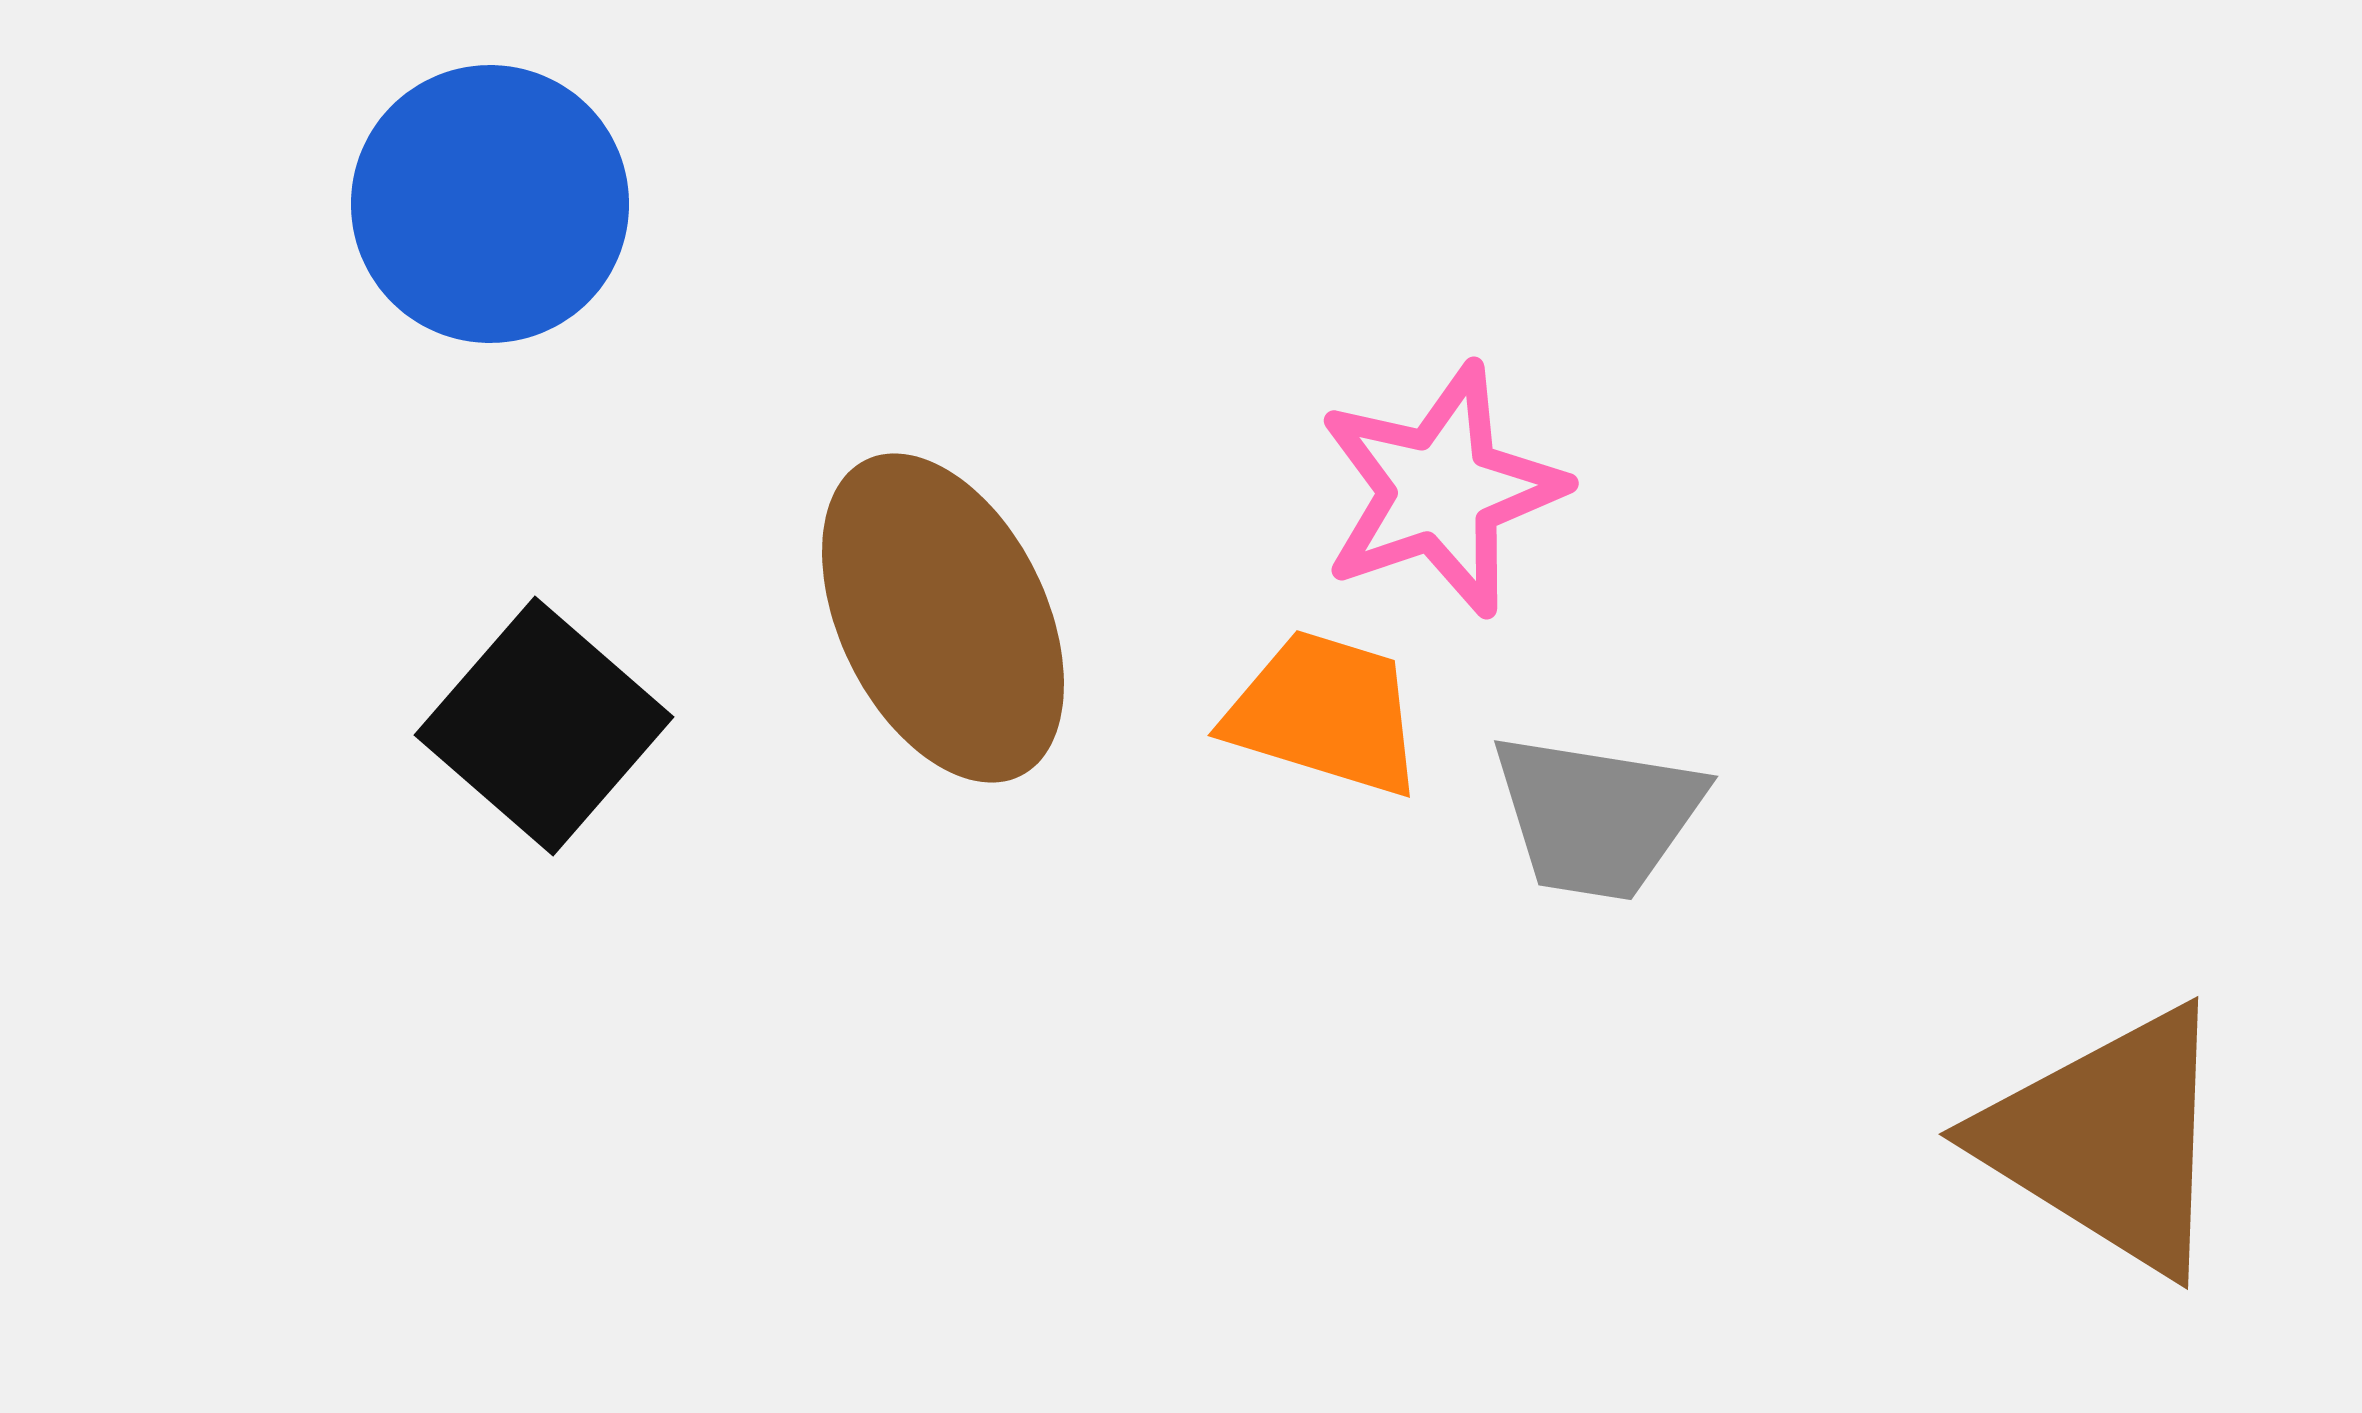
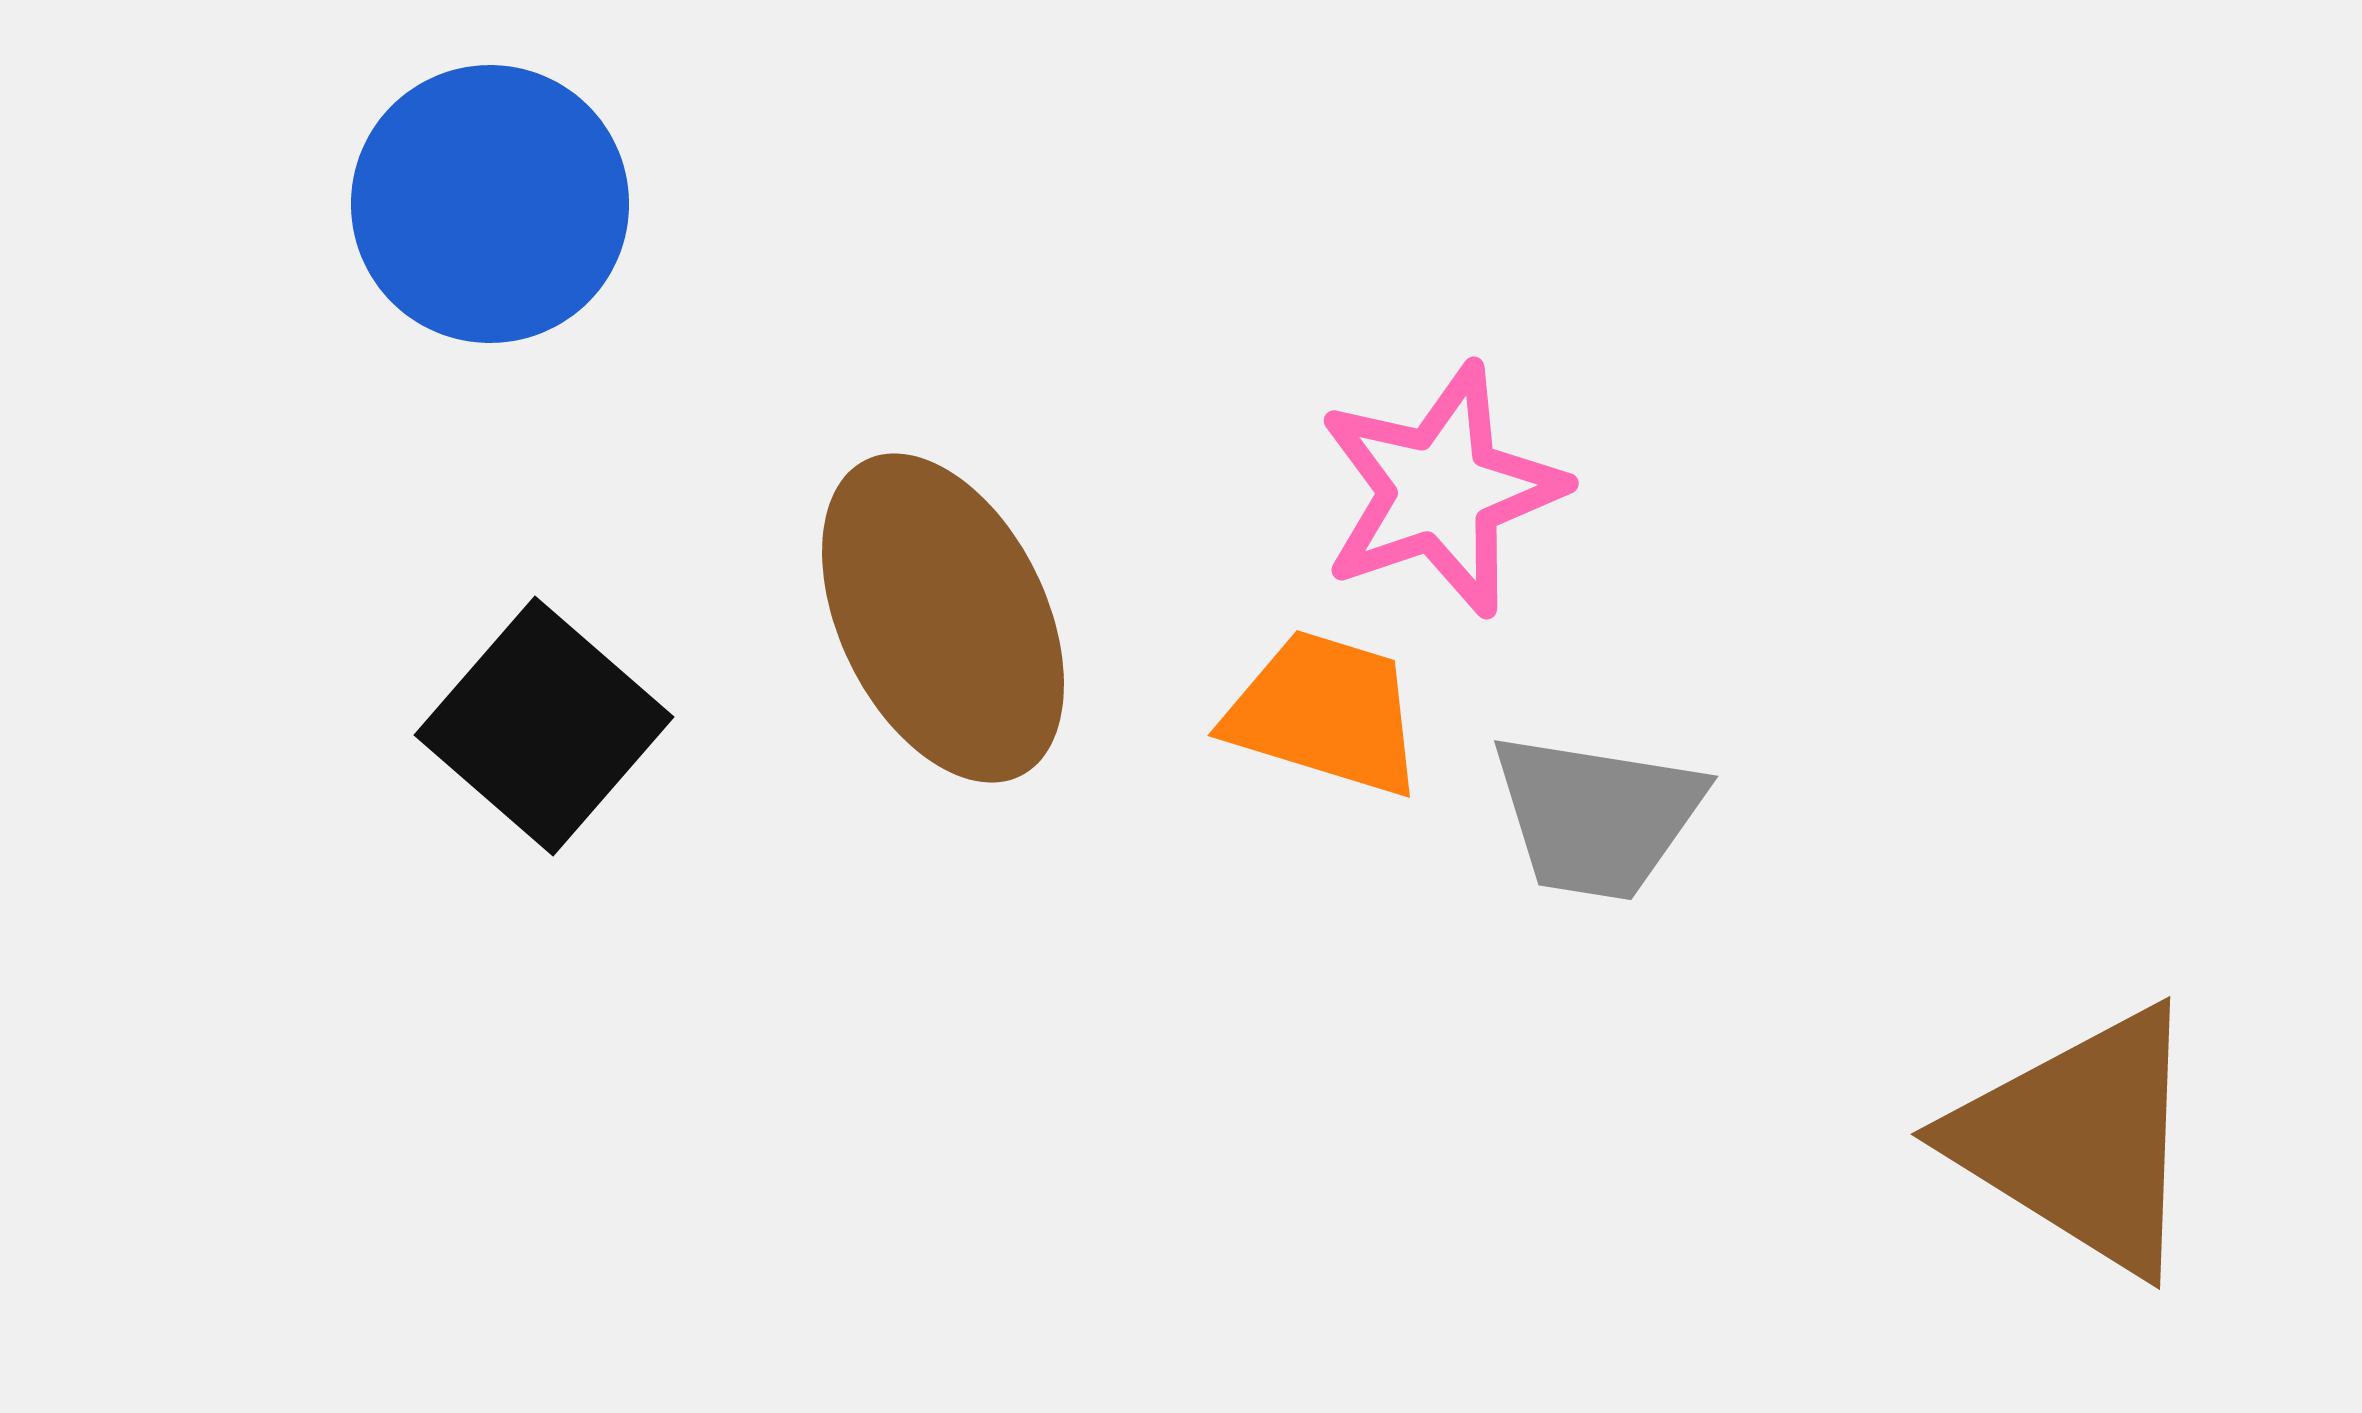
brown triangle: moved 28 px left
